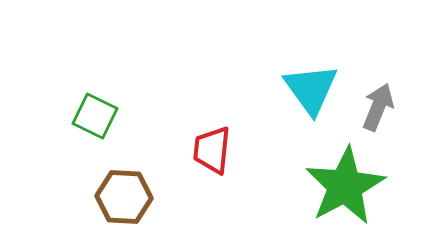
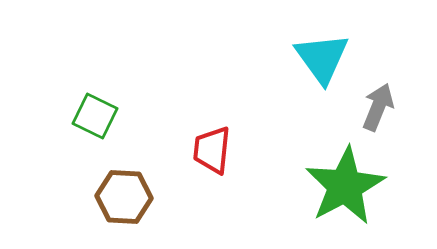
cyan triangle: moved 11 px right, 31 px up
